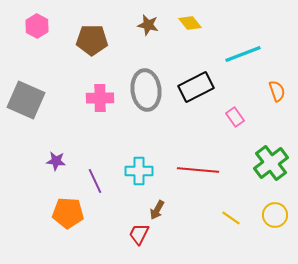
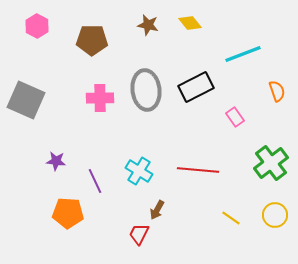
cyan cross: rotated 32 degrees clockwise
